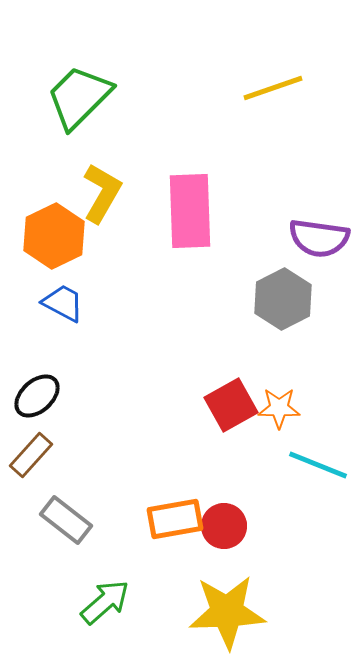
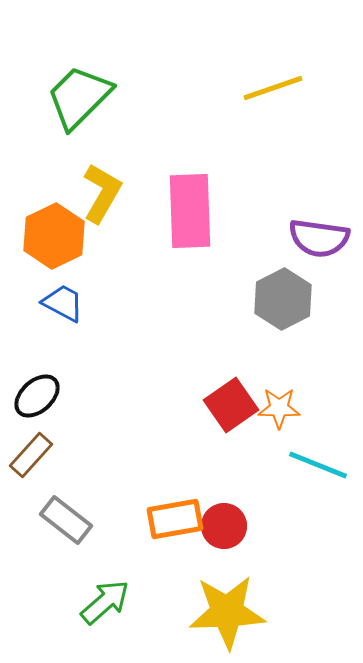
red square: rotated 6 degrees counterclockwise
